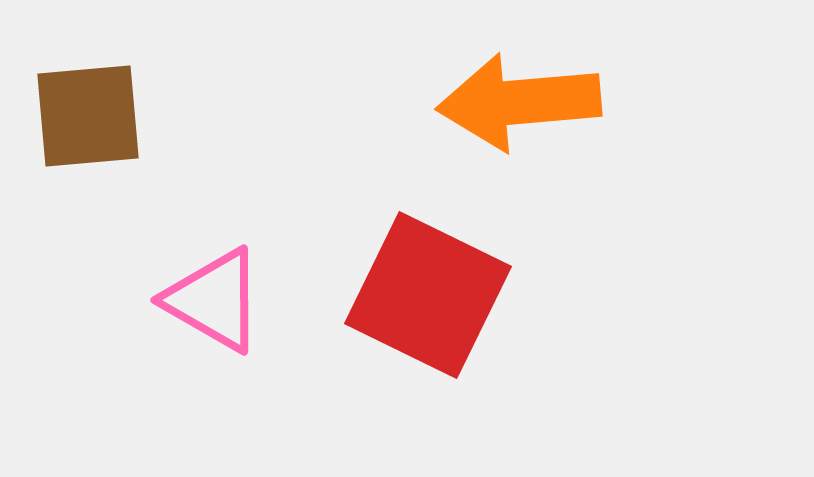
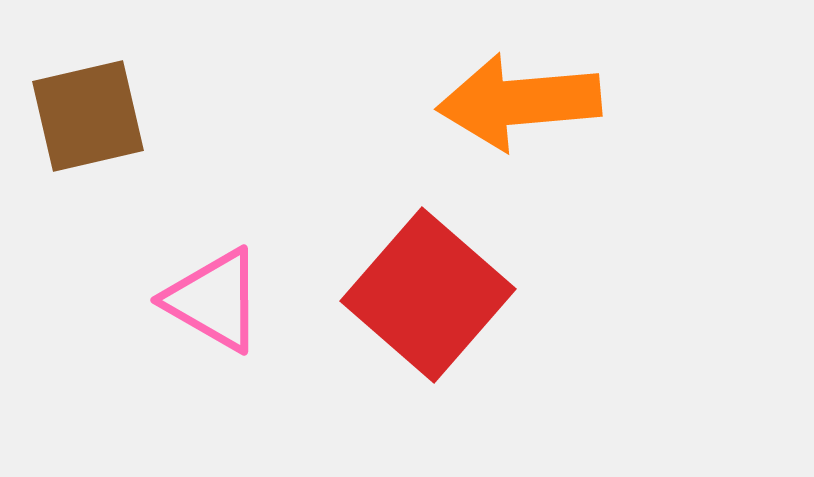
brown square: rotated 8 degrees counterclockwise
red square: rotated 15 degrees clockwise
